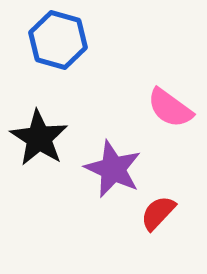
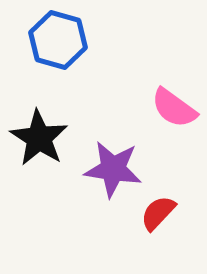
pink semicircle: moved 4 px right
purple star: rotated 16 degrees counterclockwise
